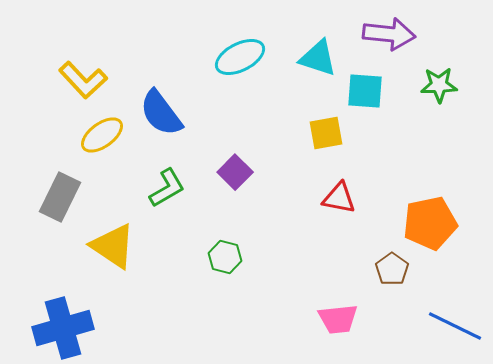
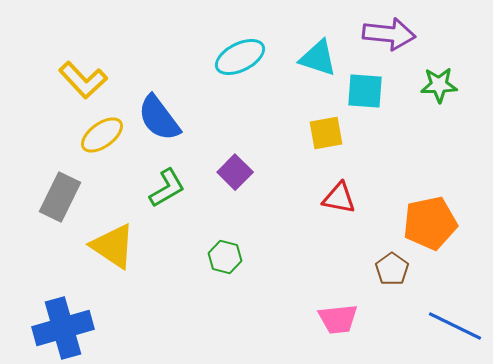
blue semicircle: moved 2 px left, 5 px down
